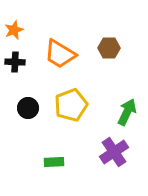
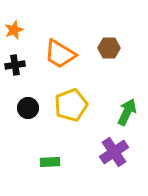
black cross: moved 3 px down; rotated 12 degrees counterclockwise
green rectangle: moved 4 px left
